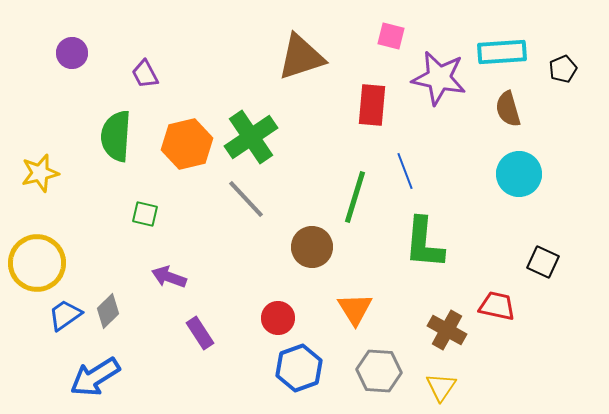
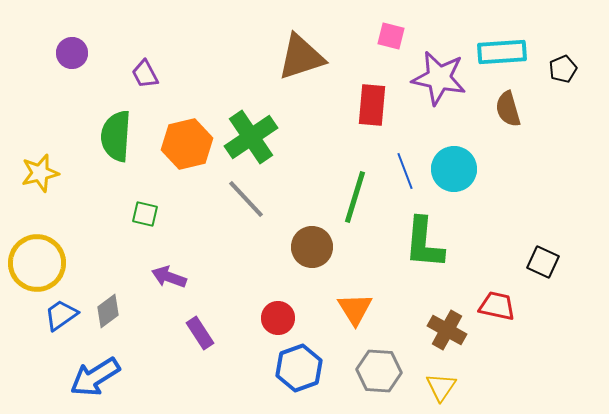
cyan circle: moved 65 px left, 5 px up
gray diamond: rotated 8 degrees clockwise
blue trapezoid: moved 4 px left
